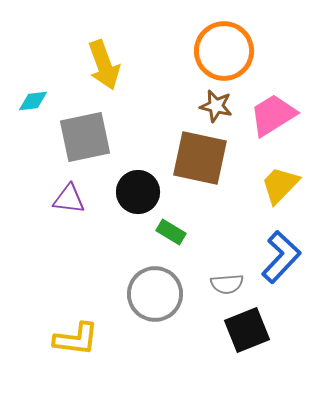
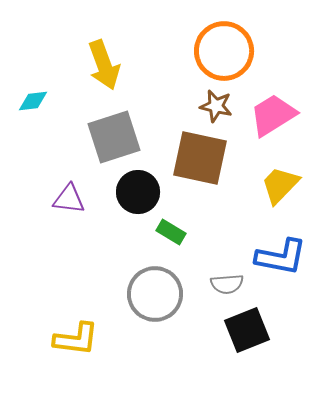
gray square: moved 29 px right; rotated 6 degrees counterclockwise
blue L-shape: rotated 58 degrees clockwise
